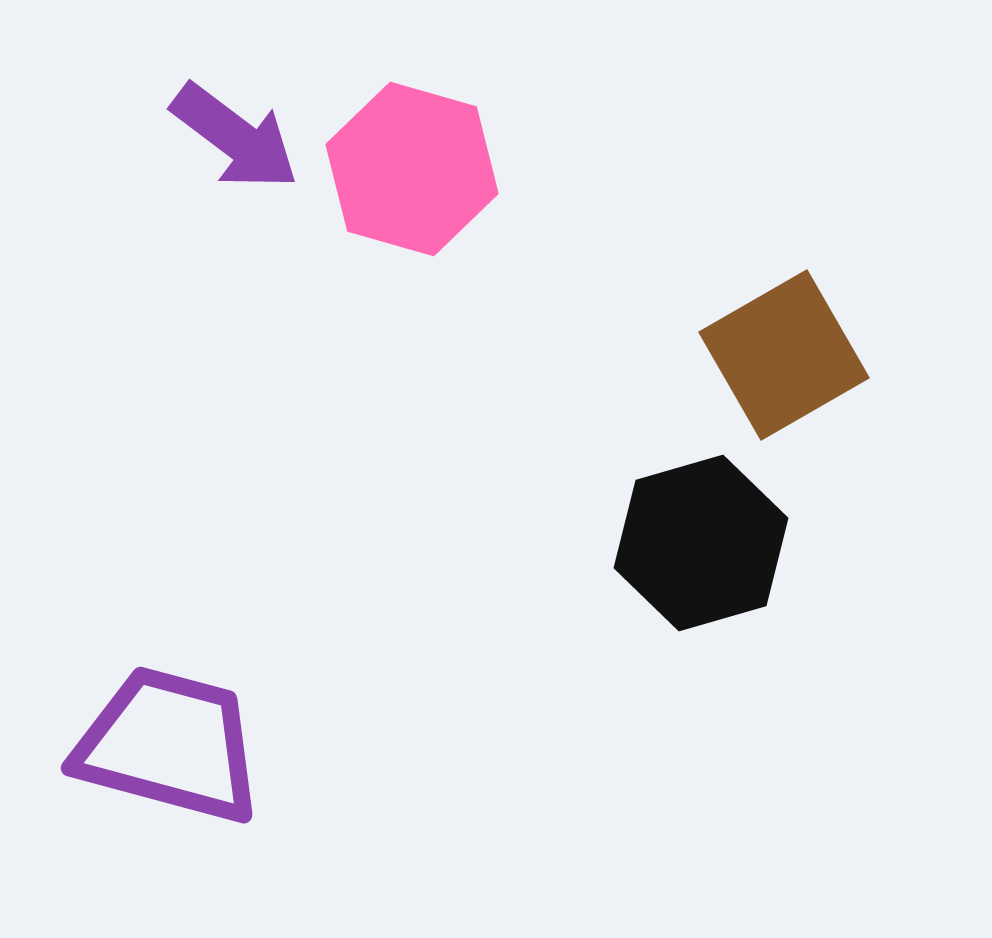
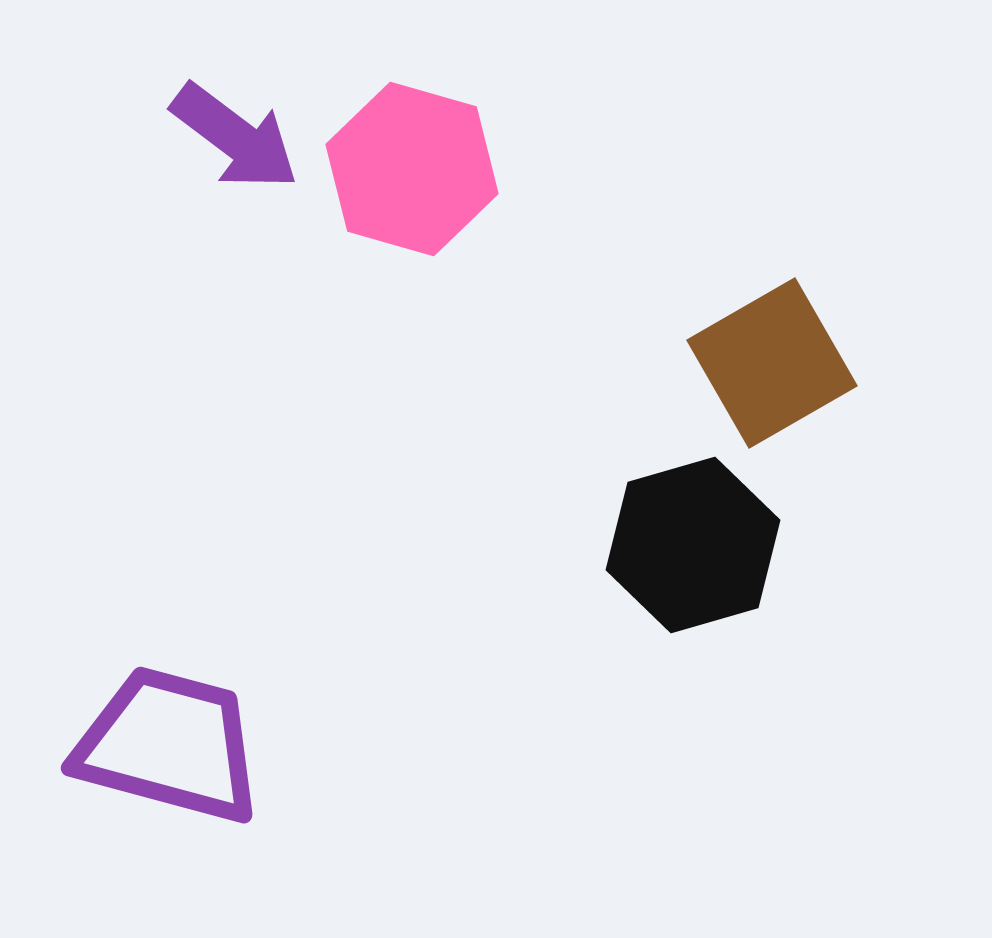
brown square: moved 12 px left, 8 px down
black hexagon: moved 8 px left, 2 px down
